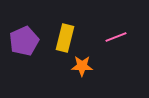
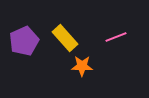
yellow rectangle: rotated 56 degrees counterclockwise
